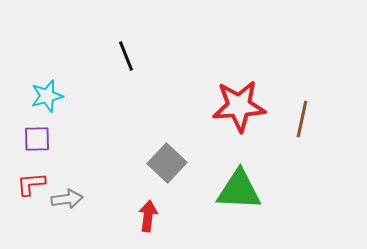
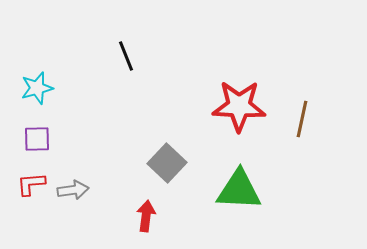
cyan star: moved 10 px left, 8 px up
red star: rotated 6 degrees clockwise
gray arrow: moved 6 px right, 9 px up
red arrow: moved 2 px left
